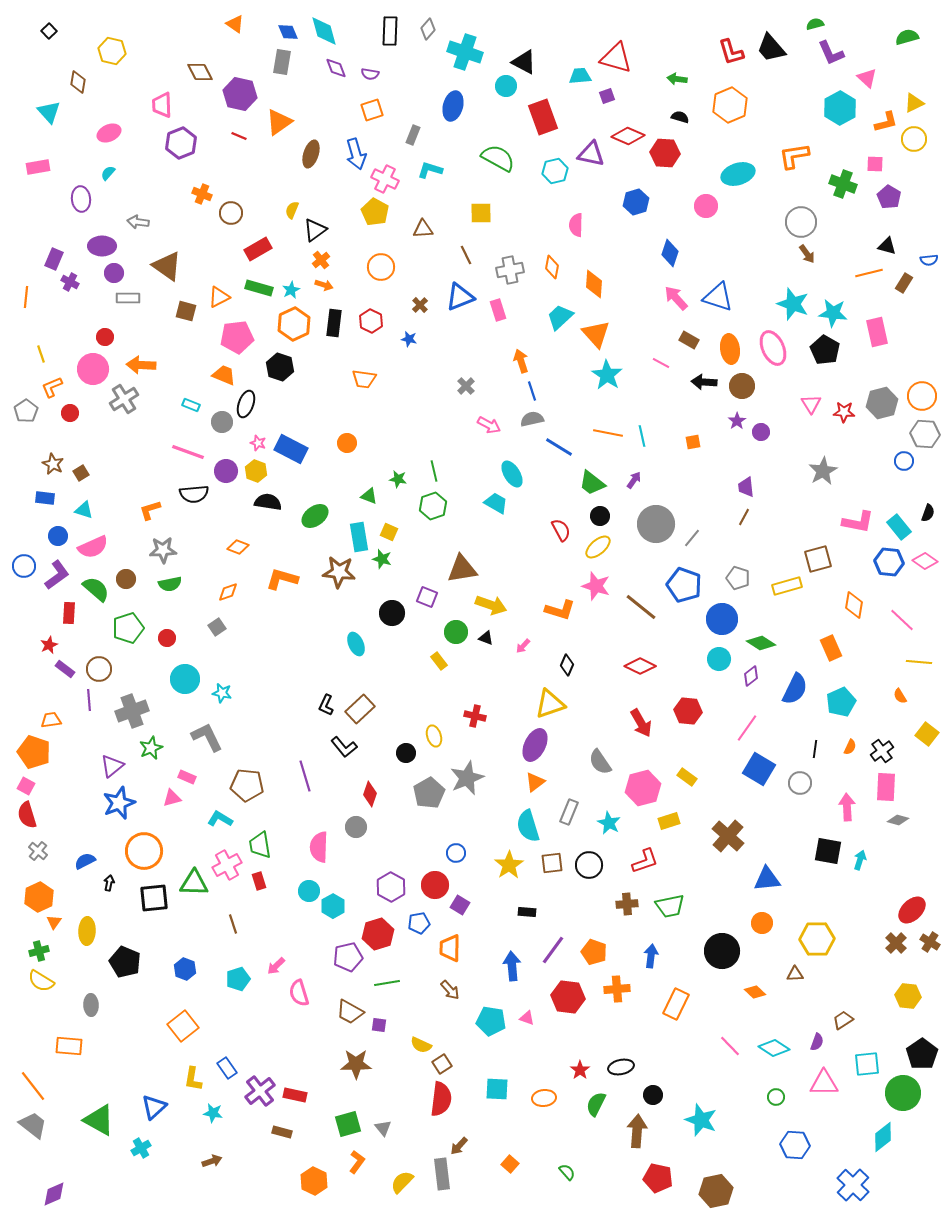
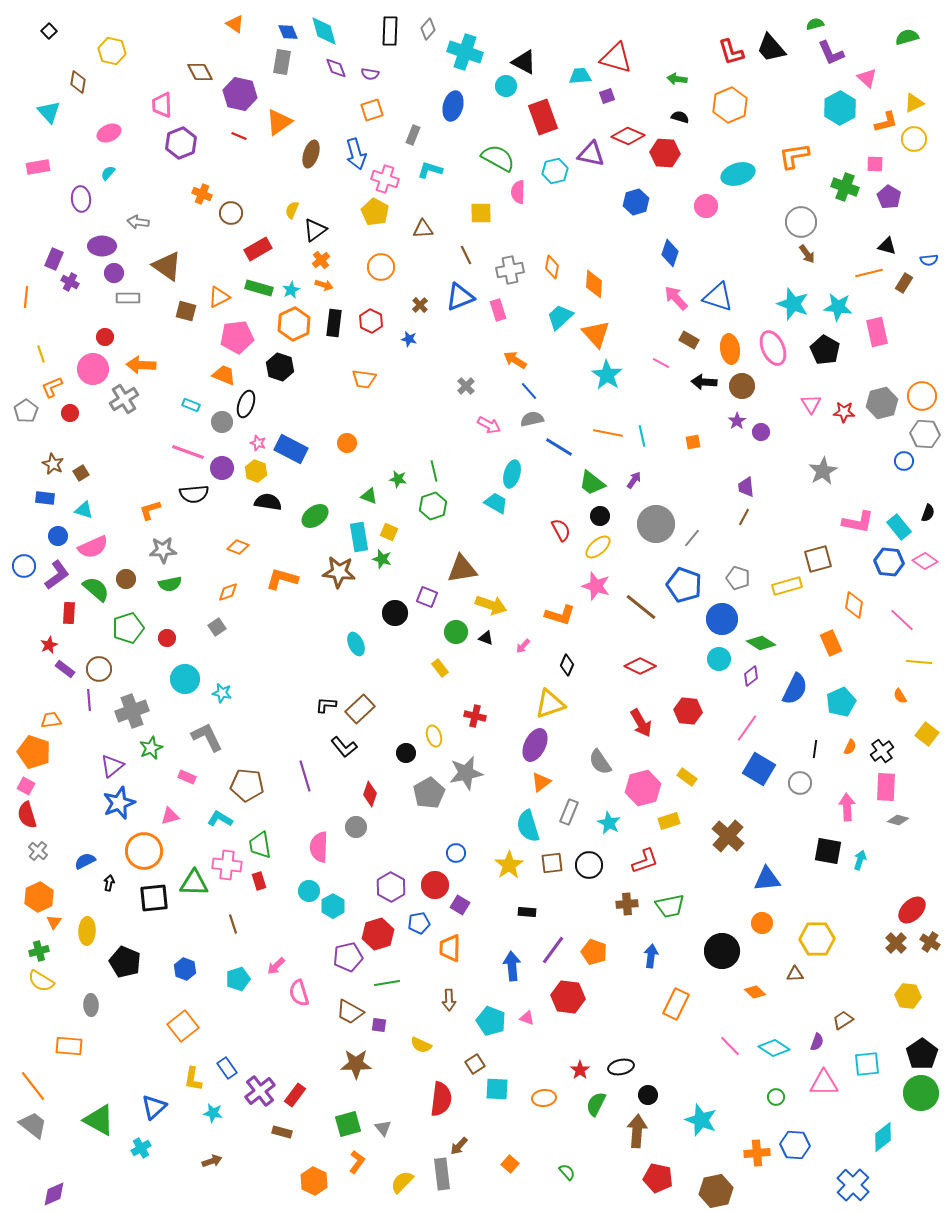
pink cross at (385, 179): rotated 8 degrees counterclockwise
green cross at (843, 184): moved 2 px right, 3 px down
pink semicircle at (576, 225): moved 58 px left, 33 px up
cyan star at (833, 313): moved 5 px right, 6 px up
orange arrow at (521, 361): moved 6 px left, 1 px up; rotated 40 degrees counterclockwise
blue line at (532, 391): moved 3 px left; rotated 24 degrees counterclockwise
purple circle at (226, 471): moved 4 px left, 3 px up
cyan ellipse at (512, 474): rotated 48 degrees clockwise
orange L-shape at (560, 610): moved 5 px down
black circle at (392, 613): moved 3 px right
orange rectangle at (831, 648): moved 5 px up
yellow rectangle at (439, 661): moved 1 px right, 7 px down
black L-shape at (326, 705): rotated 70 degrees clockwise
gray star at (467, 778): moved 1 px left, 5 px up; rotated 12 degrees clockwise
orange triangle at (535, 782): moved 6 px right
pink triangle at (172, 798): moved 2 px left, 18 px down
pink cross at (227, 865): rotated 36 degrees clockwise
orange cross at (617, 989): moved 140 px right, 164 px down
brown arrow at (450, 990): moved 1 px left, 10 px down; rotated 40 degrees clockwise
cyan pentagon at (491, 1021): rotated 12 degrees clockwise
brown square at (442, 1064): moved 33 px right
green circle at (903, 1093): moved 18 px right
red rectangle at (295, 1095): rotated 65 degrees counterclockwise
black circle at (653, 1095): moved 5 px left
